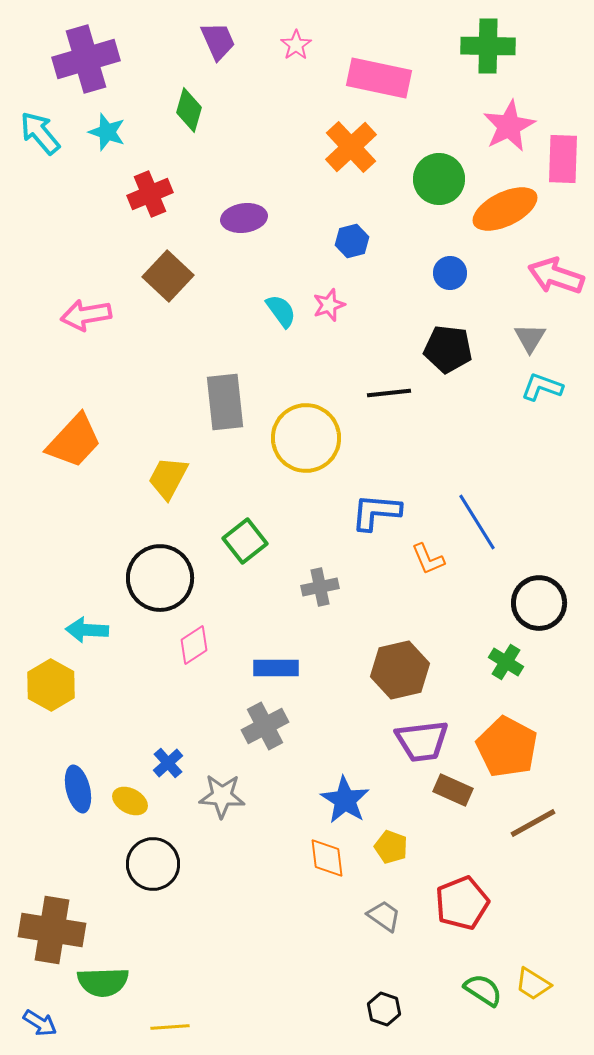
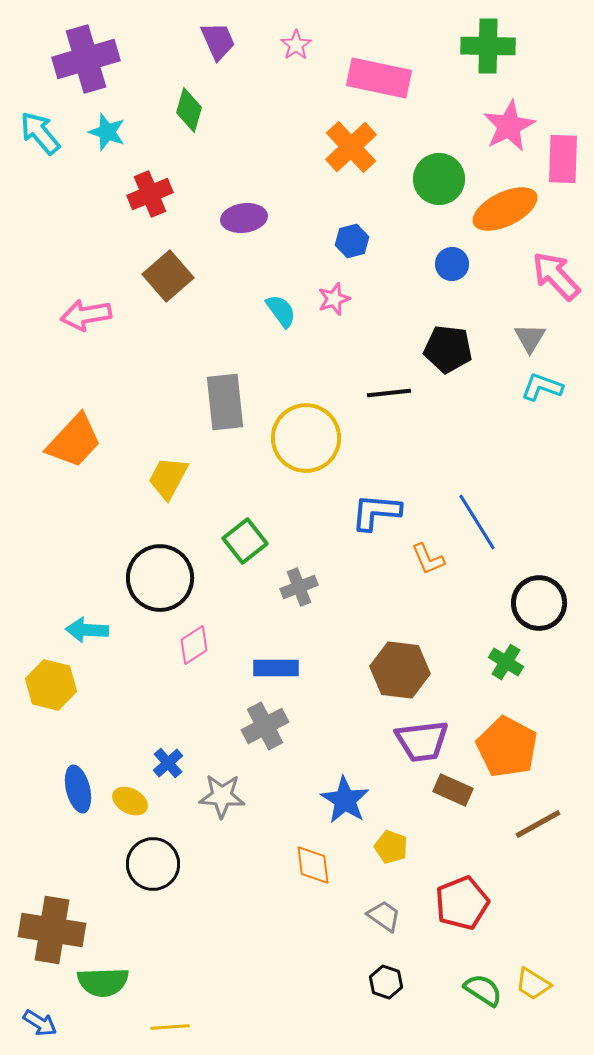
blue circle at (450, 273): moved 2 px right, 9 px up
brown square at (168, 276): rotated 6 degrees clockwise
pink arrow at (556, 276): rotated 28 degrees clockwise
pink star at (329, 305): moved 5 px right, 6 px up
gray cross at (320, 587): moved 21 px left; rotated 9 degrees counterclockwise
brown hexagon at (400, 670): rotated 20 degrees clockwise
yellow hexagon at (51, 685): rotated 15 degrees counterclockwise
brown line at (533, 823): moved 5 px right, 1 px down
orange diamond at (327, 858): moved 14 px left, 7 px down
black hexagon at (384, 1009): moved 2 px right, 27 px up
